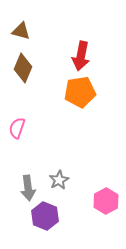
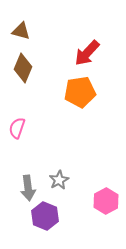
red arrow: moved 6 px right, 3 px up; rotated 32 degrees clockwise
